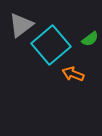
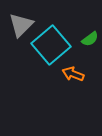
gray triangle: rotated 8 degrees counterclockwise
